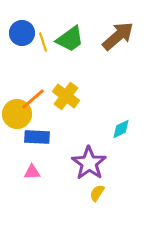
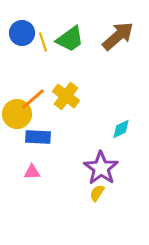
blue rectangle: moved 1 px right
purple star: moved 12 px right, 5 px down
